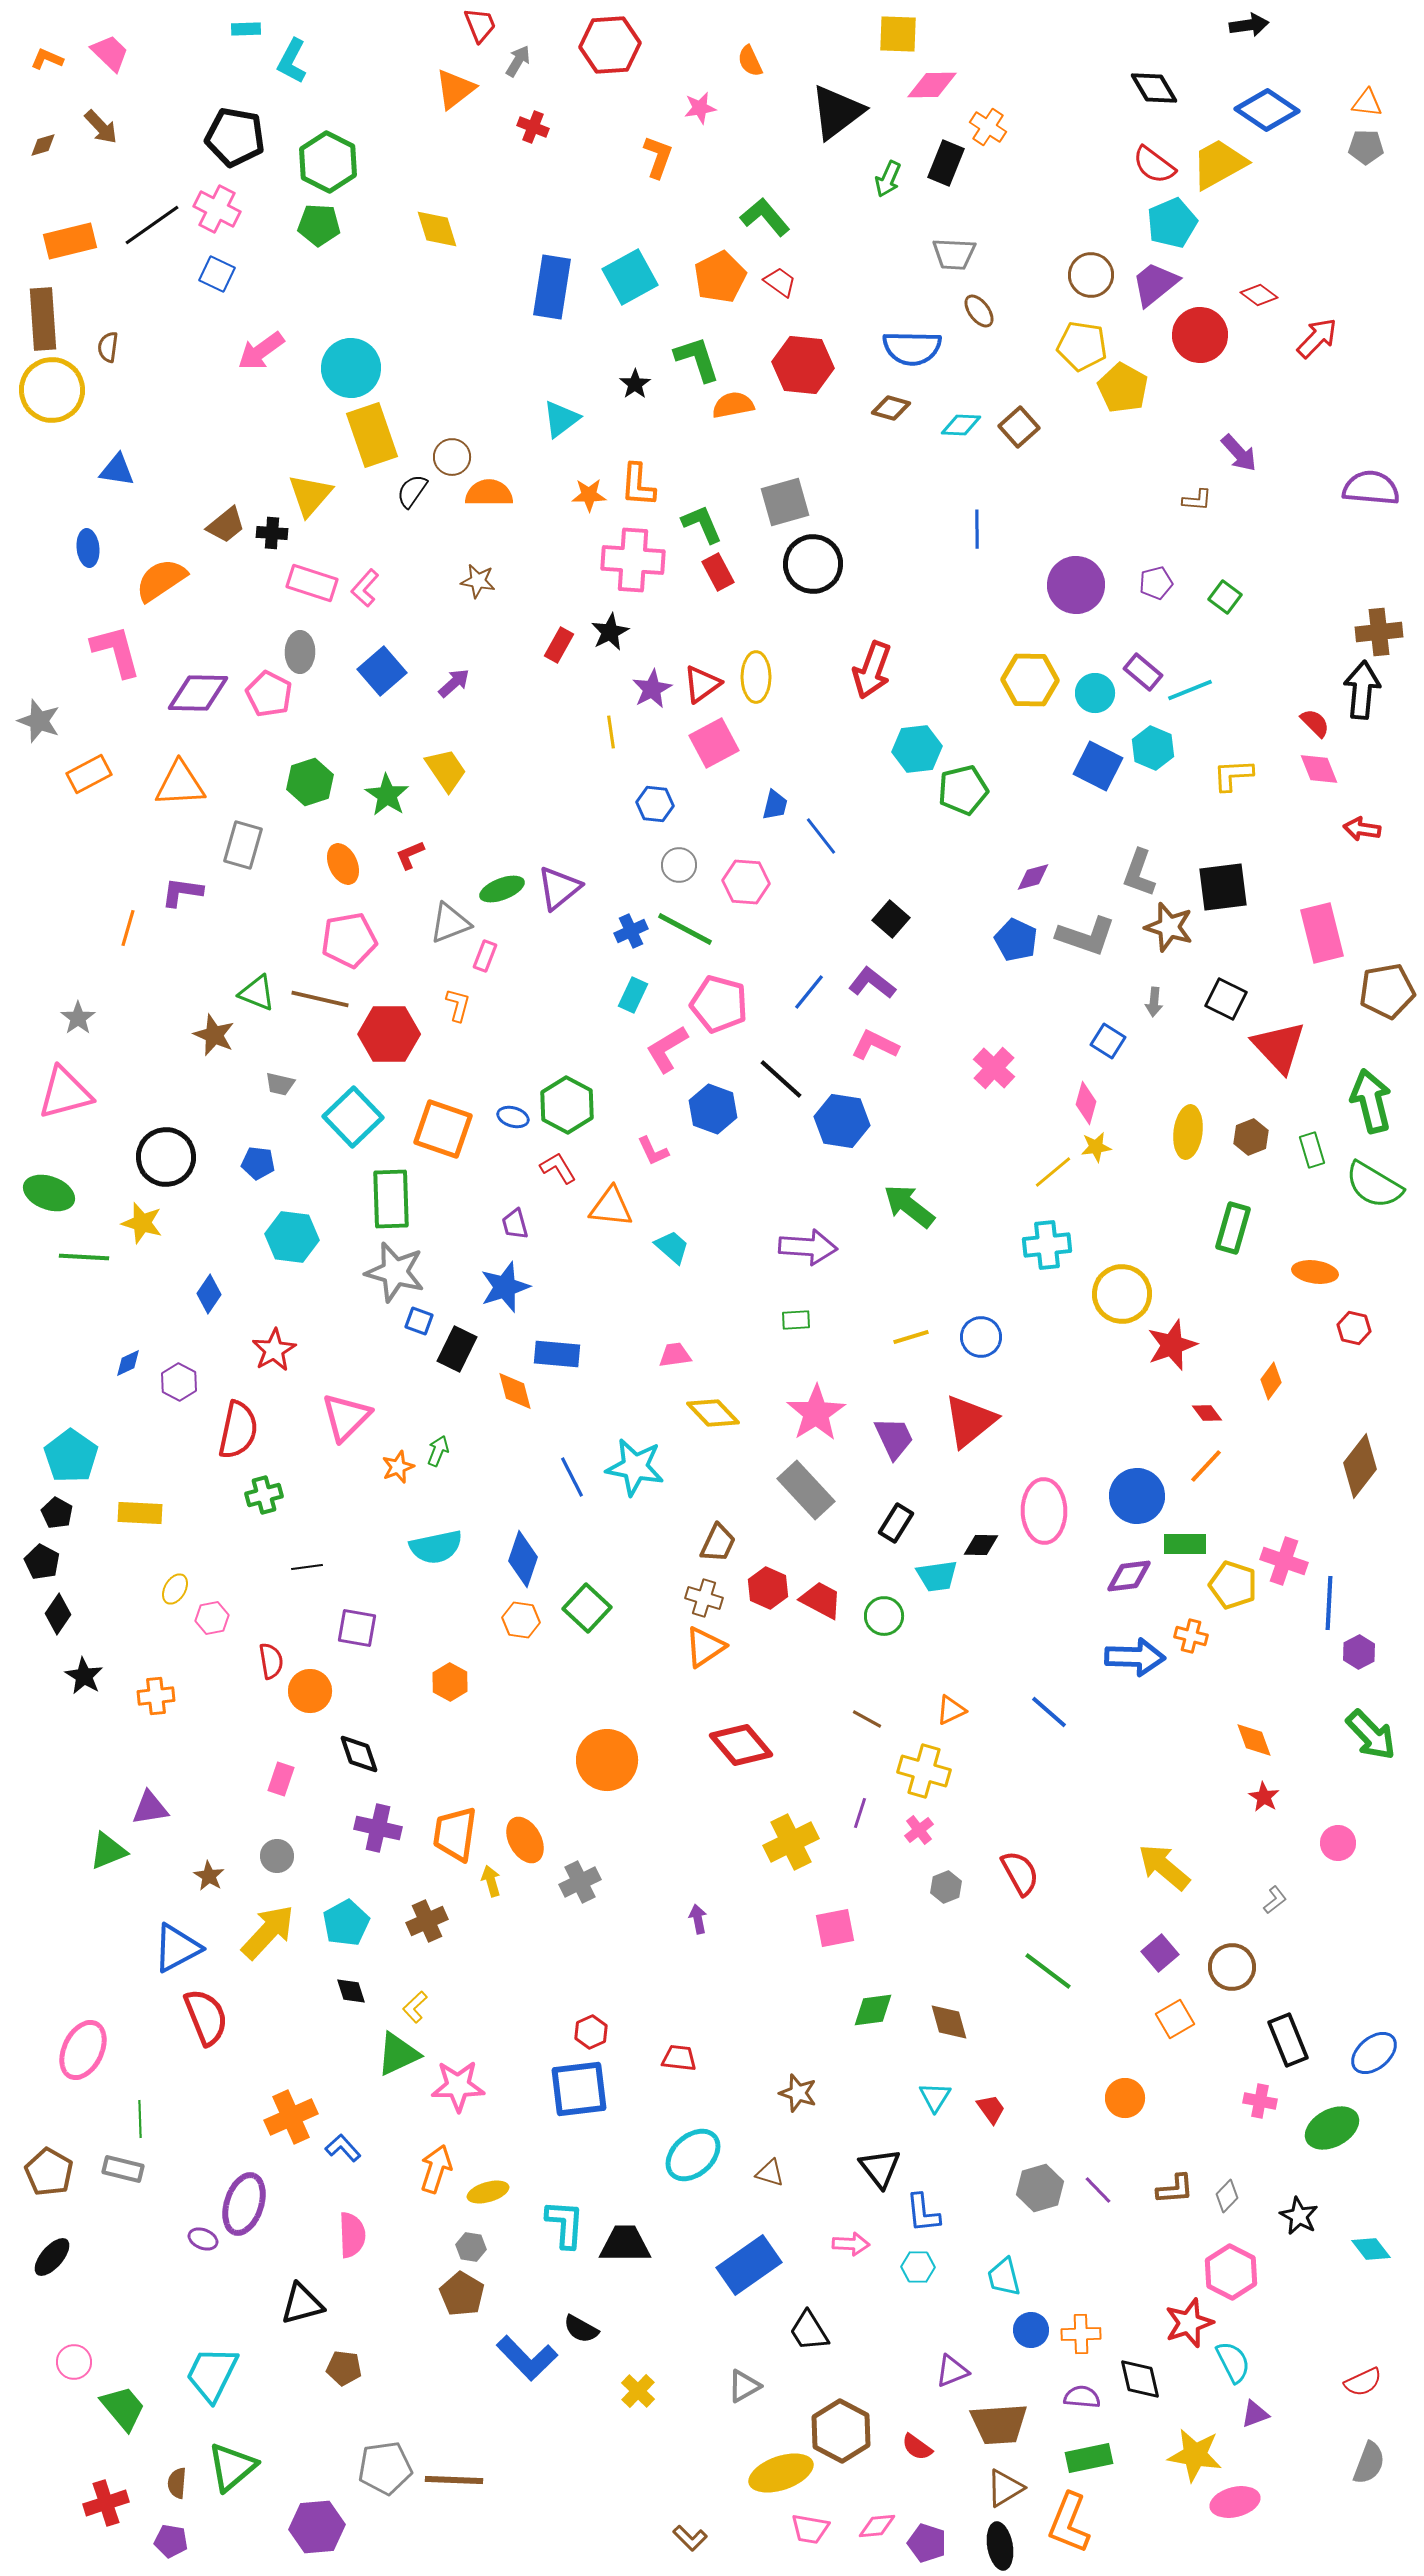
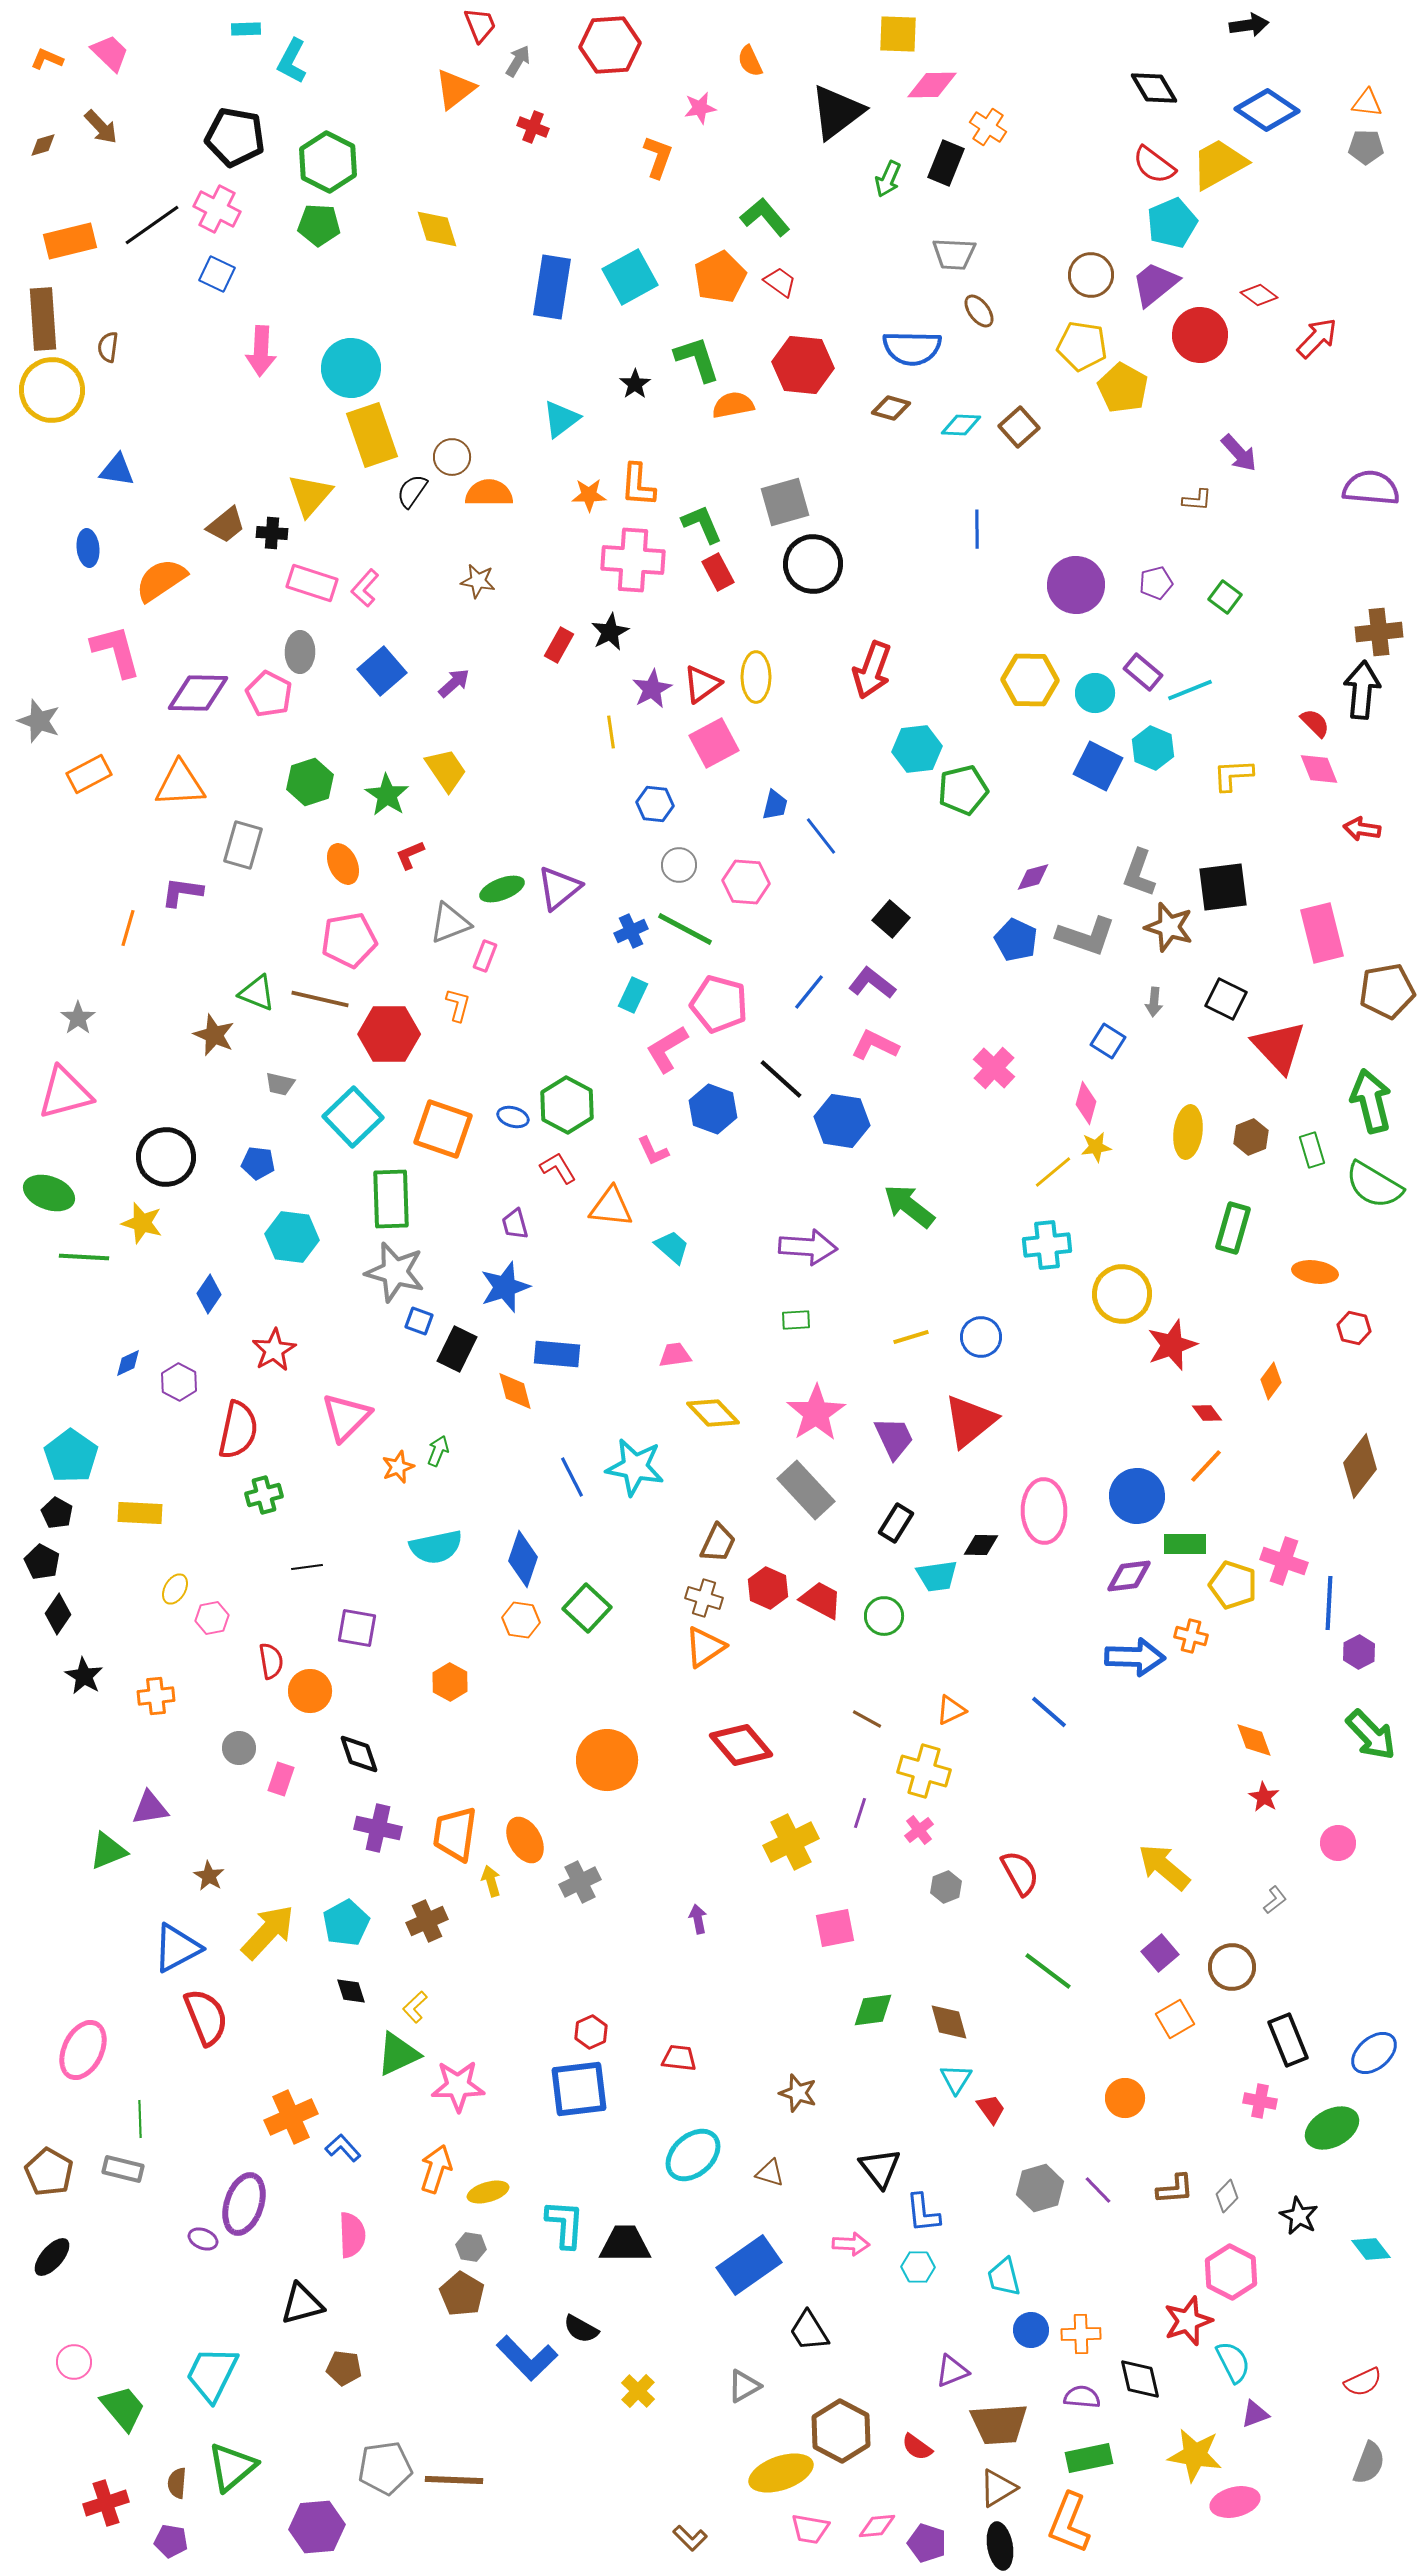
pink arrow at (261, 351): rotated 51 degrees counterclockwise
gray circle at (277, 1856): moved 38 px left, 108 px up
cyan triangle at (935, 2097): moved 21 px right, 18 px up
red star at (1189, 2323): moved 1 px left, 2 px up
brown triangle at (1005, 2488): moved 7 px left
